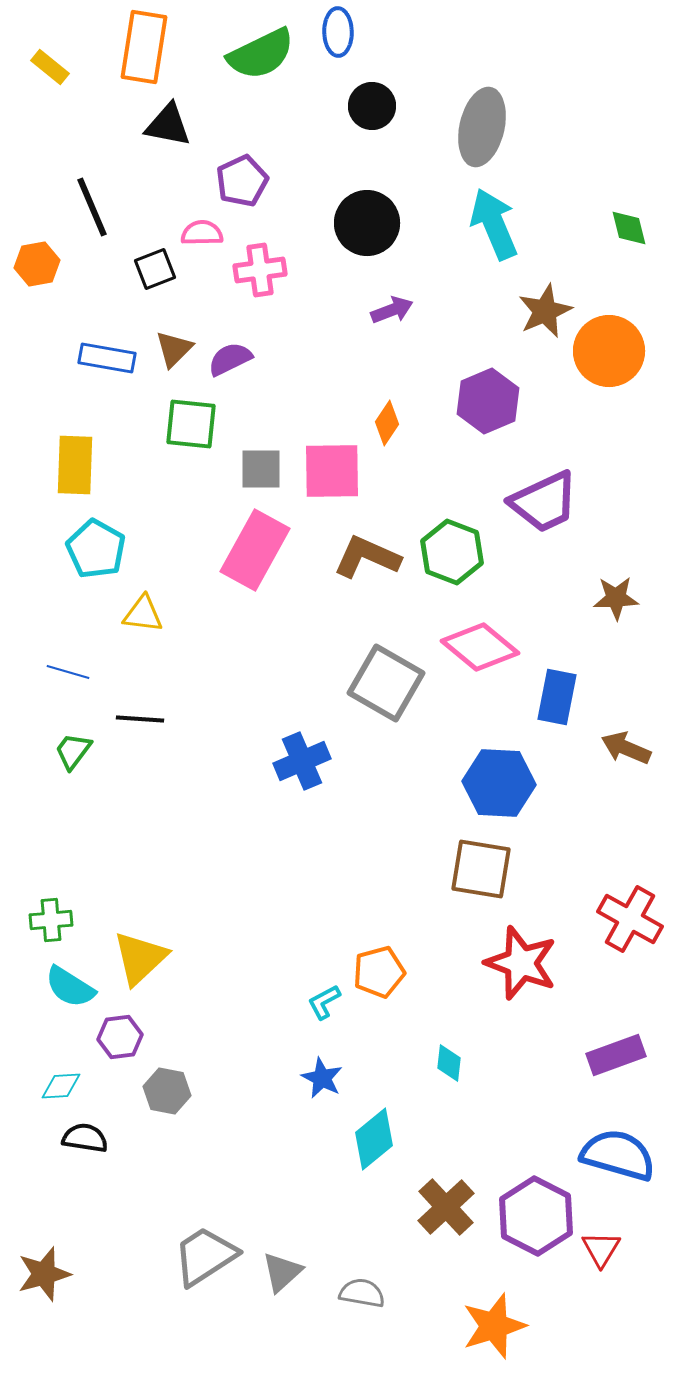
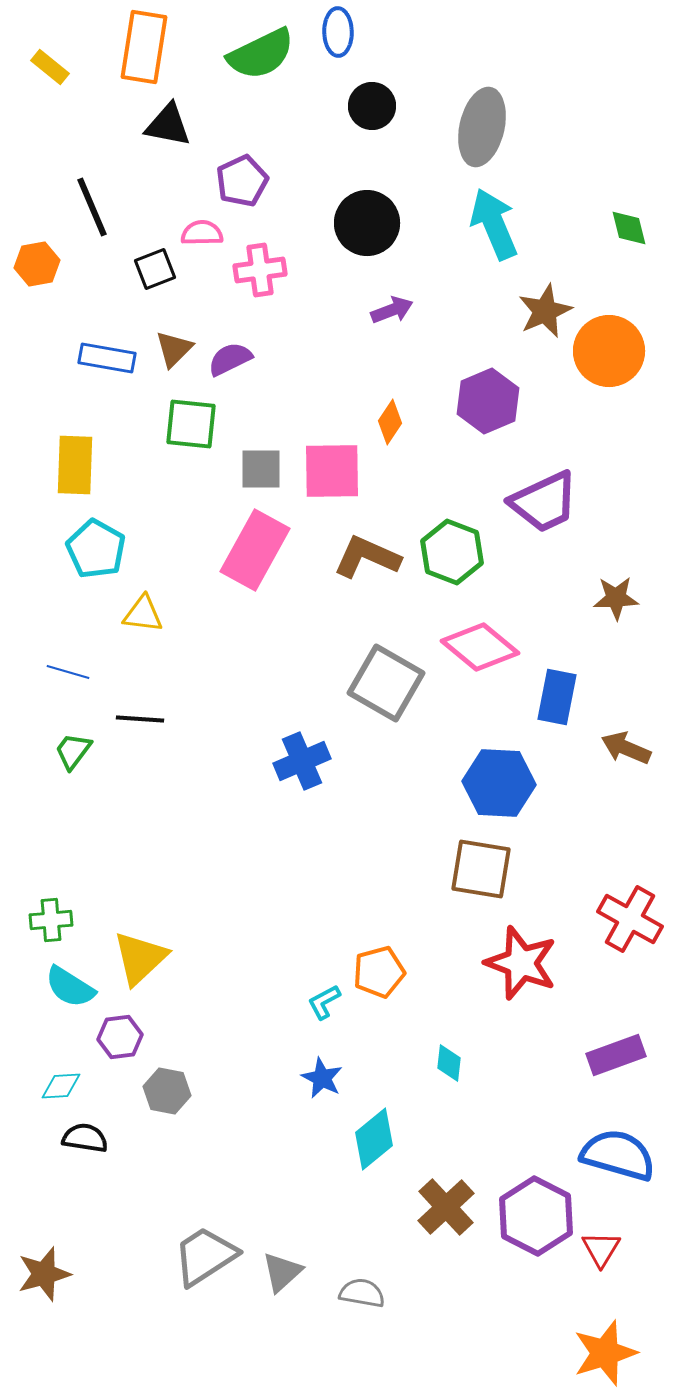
orange diamond at (387, 423): moved 3 px right, 1 px up
orange star at (494, 1326): moved 111 px right, 27 px down
